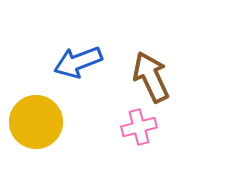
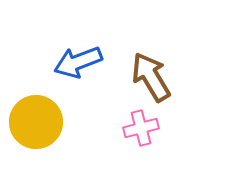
brown arrow: rotated 6 degrees counterclockwise
pink cross: moved 2 px right, 1 px down
